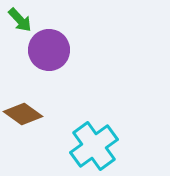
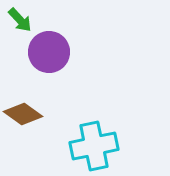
purple circle: moved 2 px down
cyan cross: rotated 24 degrees clockwise
